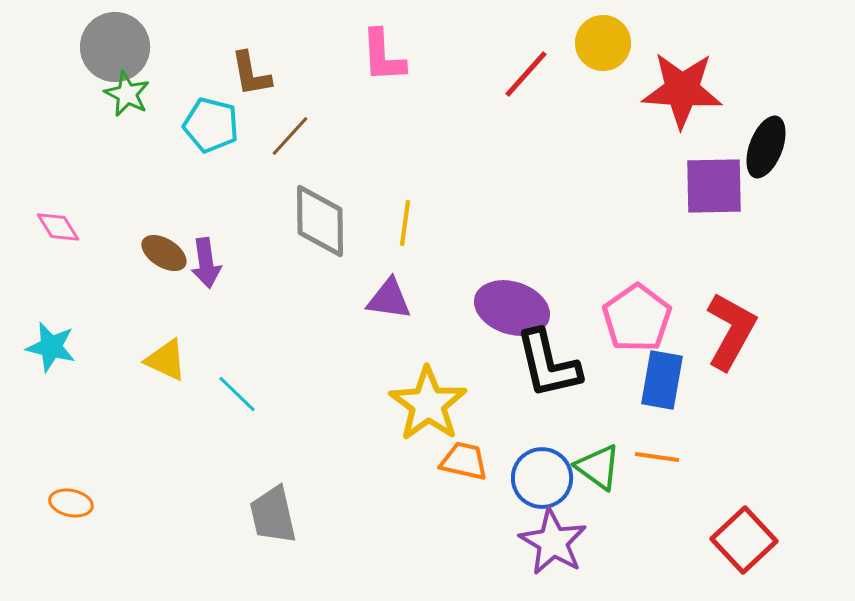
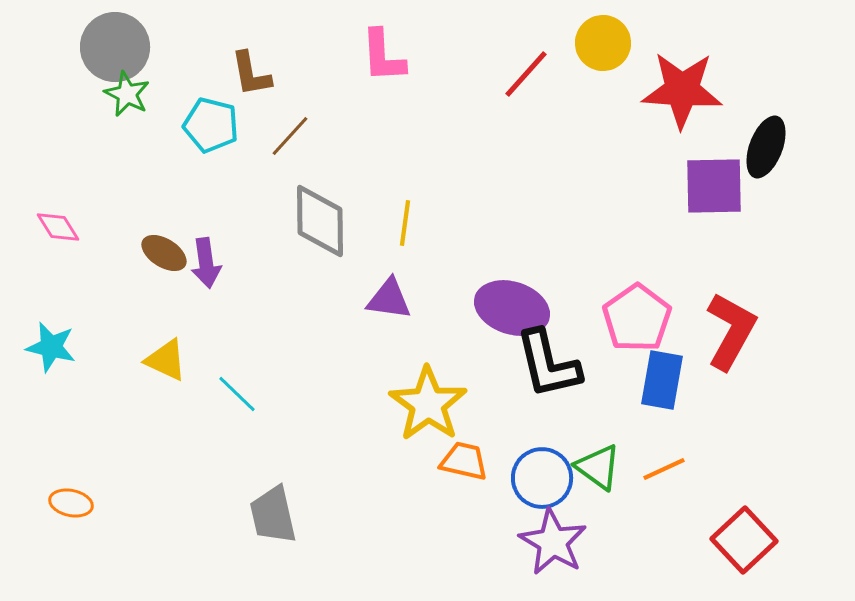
orange line: moved 7 px right, 12 px down; rotated 33 degrees counterclockwise
